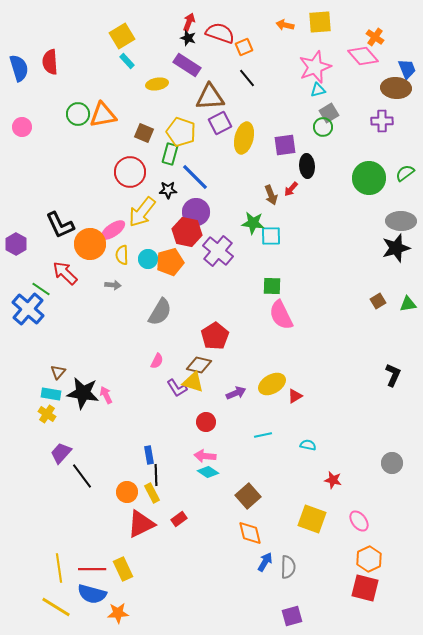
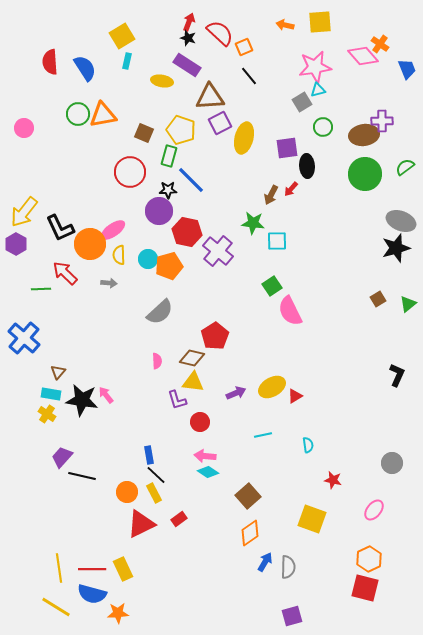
red semicircle at (220, 33): rotated 24 degrees clockwise
orange cross at (375, 37): moved 5 px right, 7 px down
cyan rectangle at (127, 61): rotated 56 degrees clockwise
pink star at (315, 67): rotated 12 degrees clockwise
blue semicircle at (19, 68): moved 66 px right; rotated 16 degrees counterclockwise
black line at (247, 78): moved 2 px right, 2 px up
yellow ellipse at (157, 84): moved 5 px right, 3 px up; rotated 20 degrees clockwise
brown ellipse at (396, 88): moved 32 px left, 47 px down; rotated 12 degrees counterclockwise
gray square at (329, 113): moved 27 px left, 11 px up
pink circle at (22, 127): moved 2 px right, 1 px down
yellow pentagon at (181, 132): moved 2 px up
purple square at (285, 145): moved 2 px right, 3 px down
green rectangle at (170, 154): moved 1 px left, 2 px down
green semicircle at (405, 173): moved 6 px up
blue line at (195, 177): moved 4 px left, 3 px down
green circle at (369, 178): moved 4 px left, 4 px up
brown arrow at (271, 195): rotated 48 degrees clockwise
yellow arrow at (142, 212): moved 118 px left
purple circle at (196, 212): moved 37 px left, 1 px up
gray ellipse at (401, 221): rotated 20 degrees clockwise
black L-shape at (60, 225): moved 3 px down
cyan square at (271, 236): moved 6 px right, 5 px down
yellow semicircle at (122, 255): moved 3 px left
orange pentagon at (170, 262): moved 1 px left, 4 px down
gray arrow at (113, 285): moved 4 px left, 2 px up
green square at (272, 286): rotated 36 degrees counterclockwise
green line at (41, 289): rotated 36 degrees counterclockwise
brown square at (378, 301): moved 2 px up
green triangle at (408, 304): rotated 30 degrees counterclockwise
blue cross at (28, 309): moved 4 px left, 29 px down
gray semicircle at (160, 312): rotated 16 degrees clockwise
pink semicircle at (281, 315): moved 9 px right, 4 px up
pink semicircle at (157, 361): rotated 28 degrees counterclockwise
brown diamond at (199, 365): moved 7 px left, 7 px up
black L-shape at (393, 375): moved 4 px right
yellow triangle at (193, 382): rotated 10 degrees counterclockwise
yellow ellipse at (272, 384): moved 3 px down
purple L-shape at (177, 388): moved 12 px down; rotated 15 degrees clockwise
black star at (83, 393): moved 1 px left, 7 px down
pink arrow at (106, 395): rotated 12 degrees counterclockwise
red circle at (206, 422): moved 6 px left
cyan semicircle at (308, 445): rotated 70 degrees clockwise
purple trapezoid at (61, 453): moved 1 px right, 4 px down
black line at (156, 475): rotated 45 degrees counterclockwise
black line at (82, 476): rotated 40 degrees counterclockwise
yellow rectangle at (152, 493): moved 2 px right
pink ellipse at (359, 521): moved 15 px right, 11 px up; rotated 75 degrees clockwise
orange diamond at (250, 533): rotated 68 degrees clockwise
